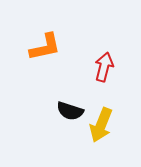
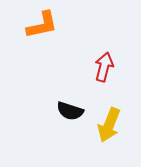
orange L-shape: moved 3 px left, 22 px up
yellow arrow: moved 8 px right
